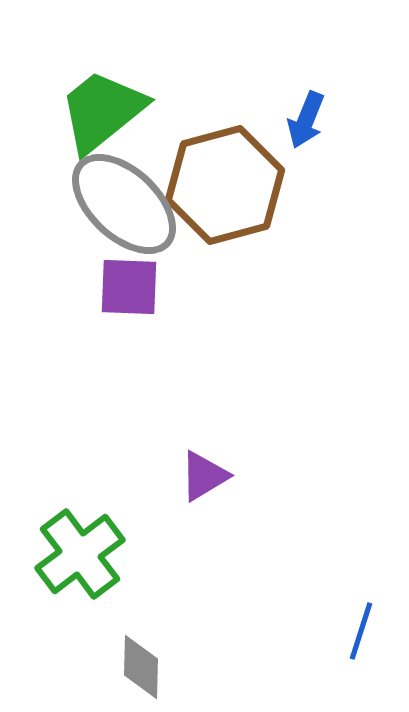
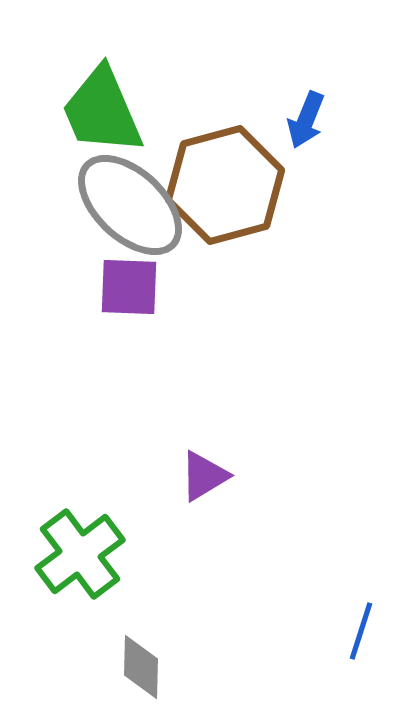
green trapezoid: rotated 74 degrees counterclockwise
gray ellipse: moved 6 px right, 1 px down
